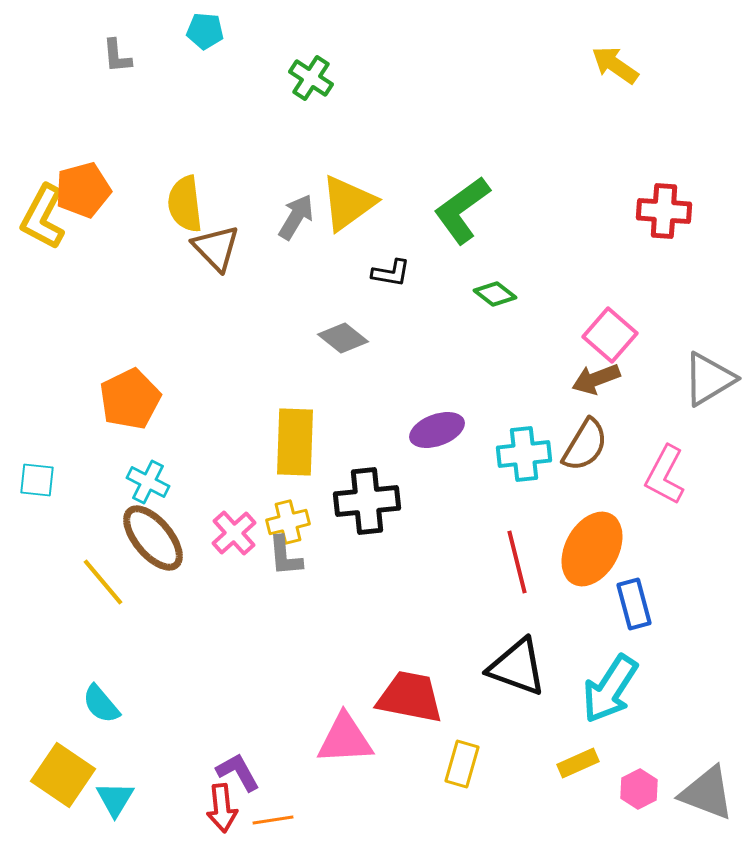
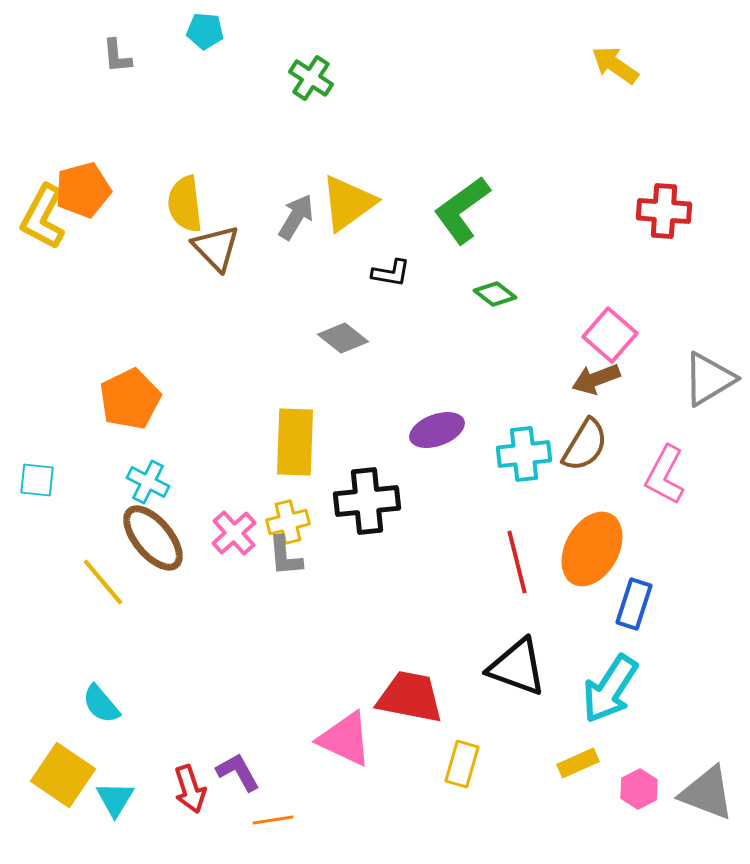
blue rectangle at (634, 604): rotated 33 degrees clockwise
pink triangle at (345, 739): rotated 28 degrees clockwise
red arrow at (222, 808): moved 32 px left, 19 px up; rotated 12 degrees counterclockwise
